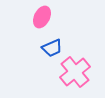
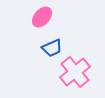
pink ellipse: rotated 15 degrees clockwise
